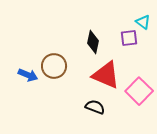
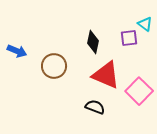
cyan triangle: moved 2 px right, 2 px down
blue arrow: moved 11 px left, 24 px up
